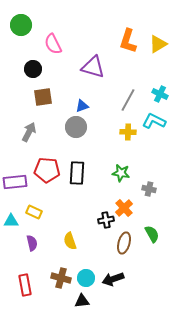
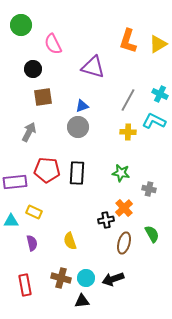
gray circle: moved 2 px right
